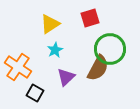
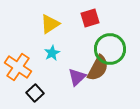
cyan star: moved 3 px left, 3 px down
purple triangle: moved 11 px right
black square: rotated 18 degrees clockwise
